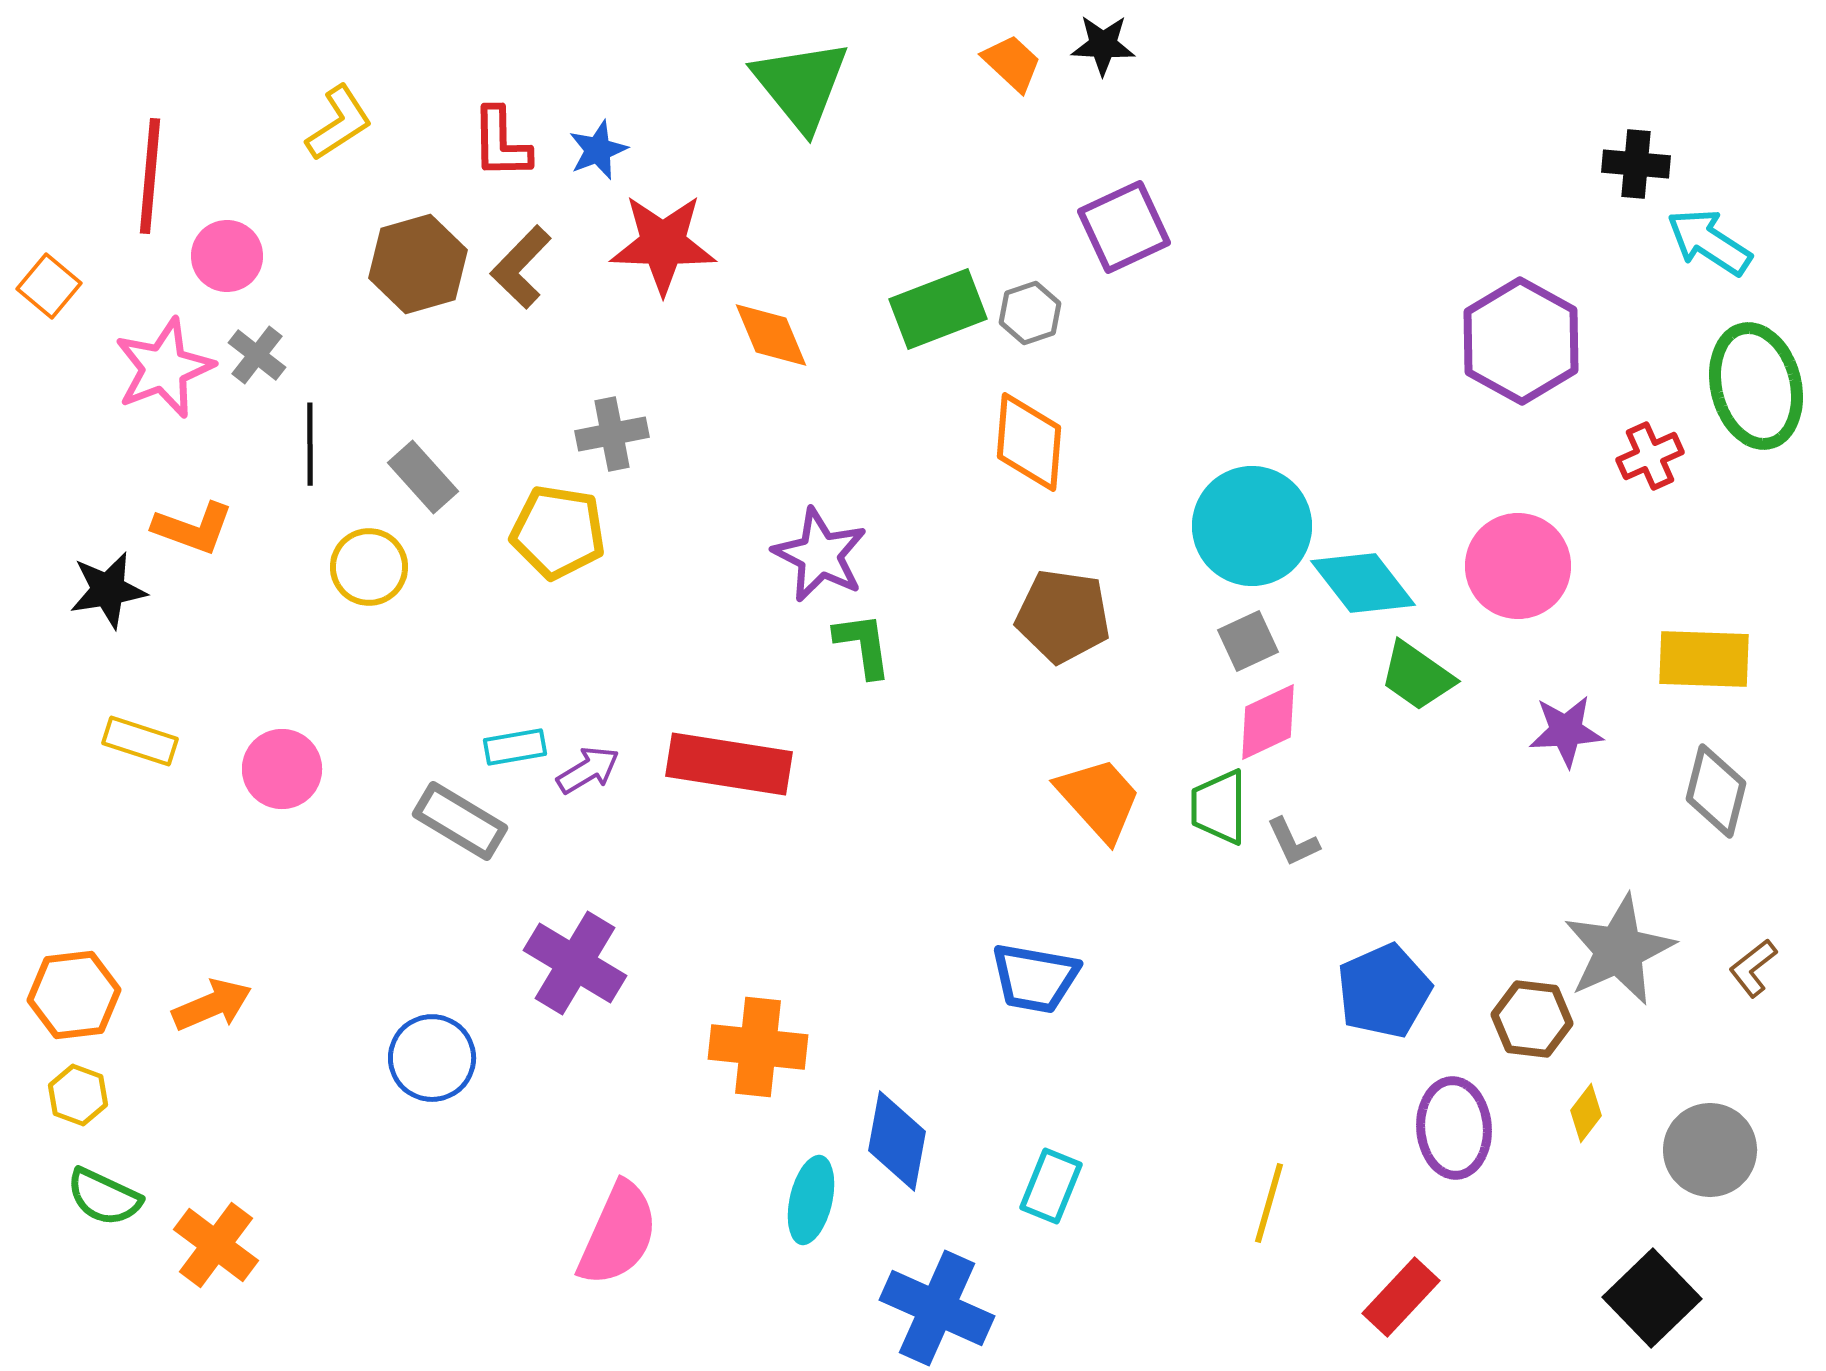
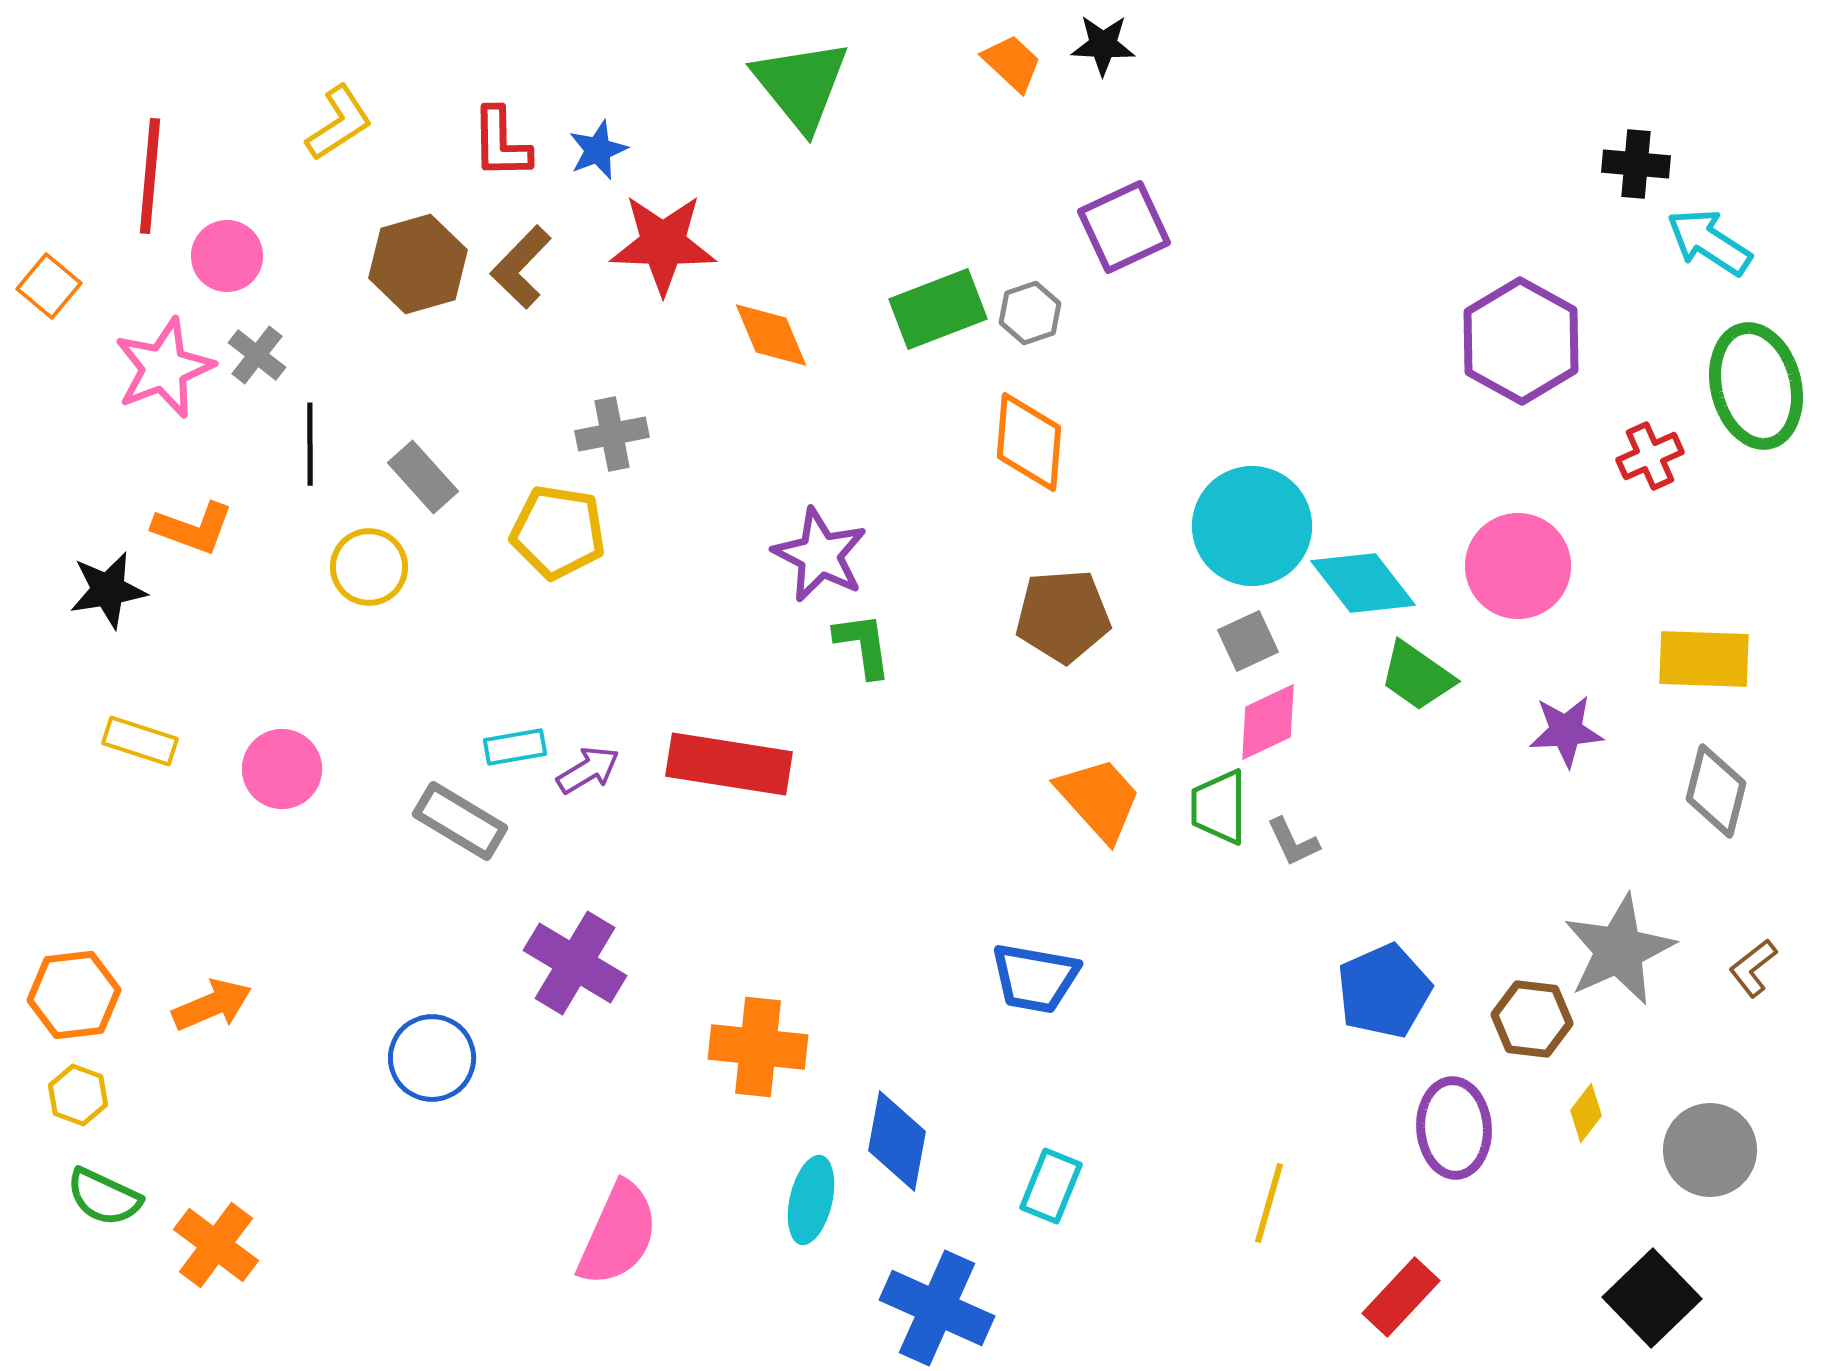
brown pentagon at (1063, 616): rotated 12 degrees counterclockwise
